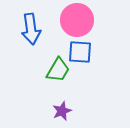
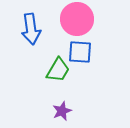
pink circle: moved 1 px up
